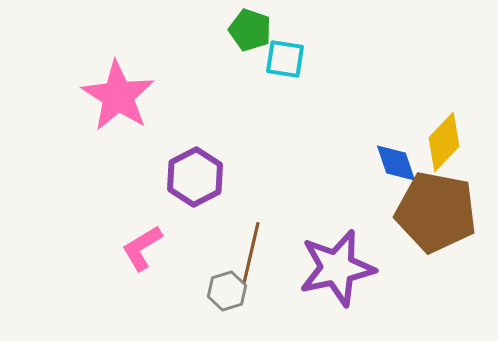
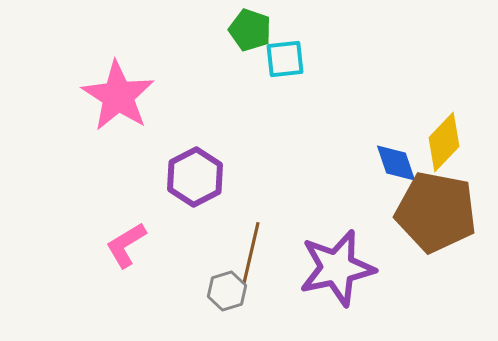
cyan square: rotated 15 degrees counterclockwise
pink L-shape: moved 16 px left, 3 px up
